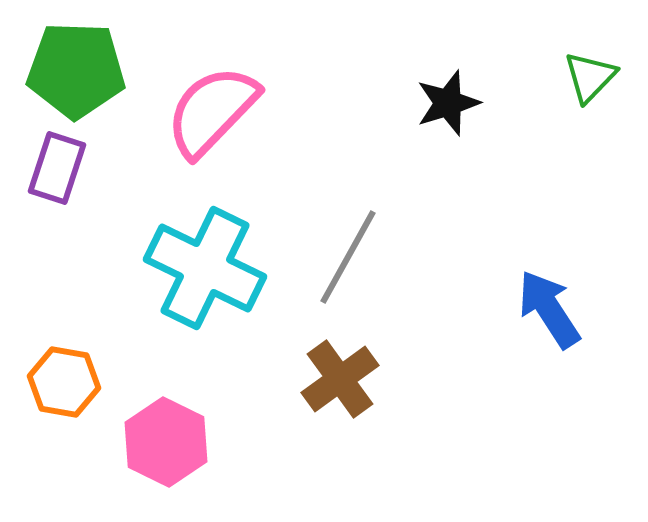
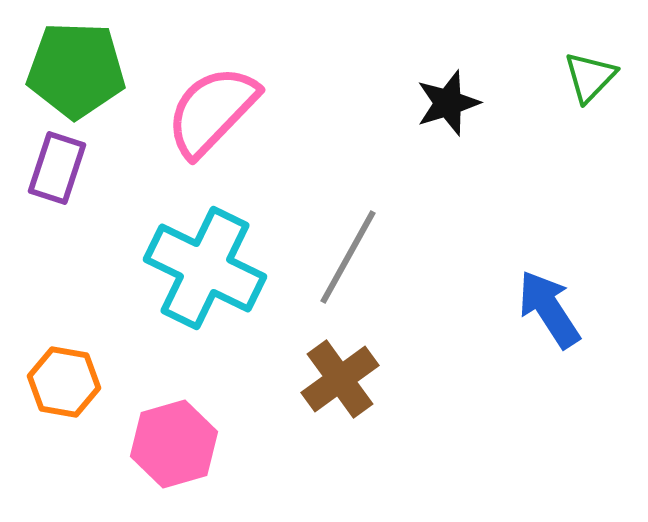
pink hexagon: moved 8 px right, 2 px down; rotated 18 degrees clockwise
